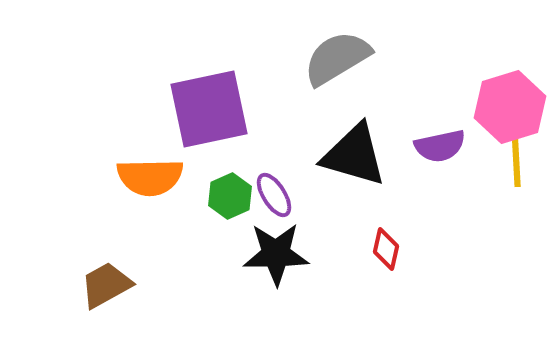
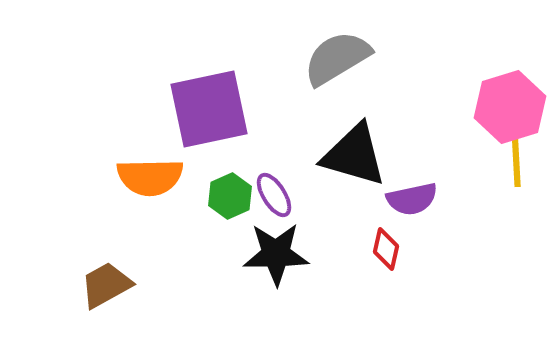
purple semicircle: moved 28 px left, 53 px down
